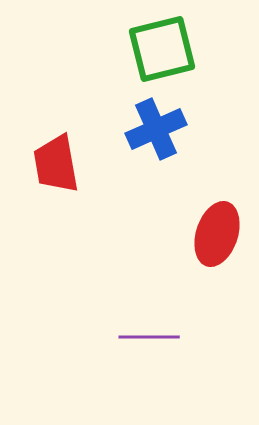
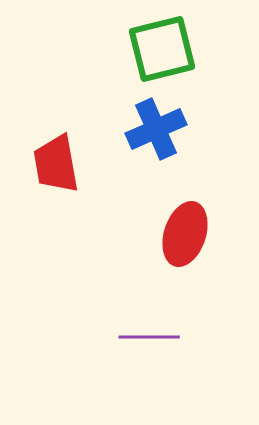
red ellipse: moved 32 px left
